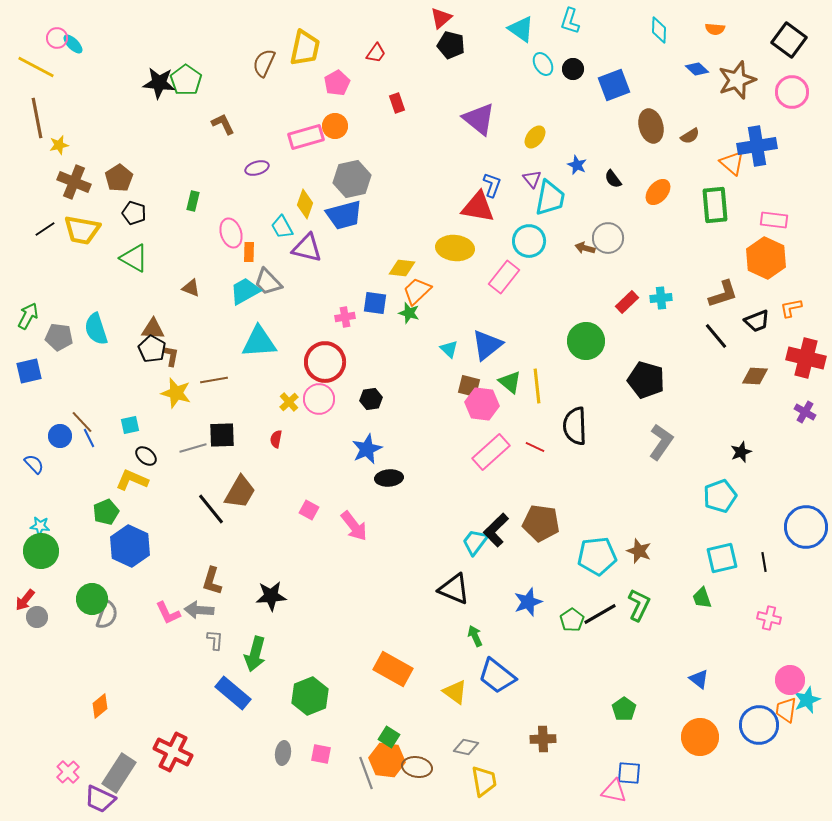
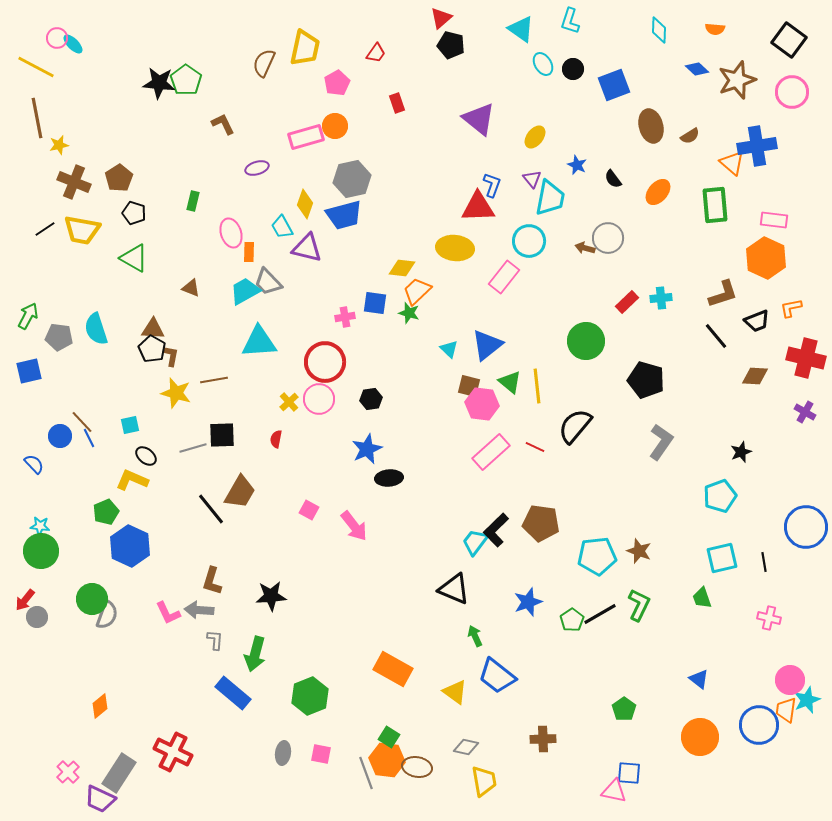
red triangle at (478, 207): rotated 12 degrees counterclockwise
black semicircle at (575, 426): rotated 42 degrees clockwise
